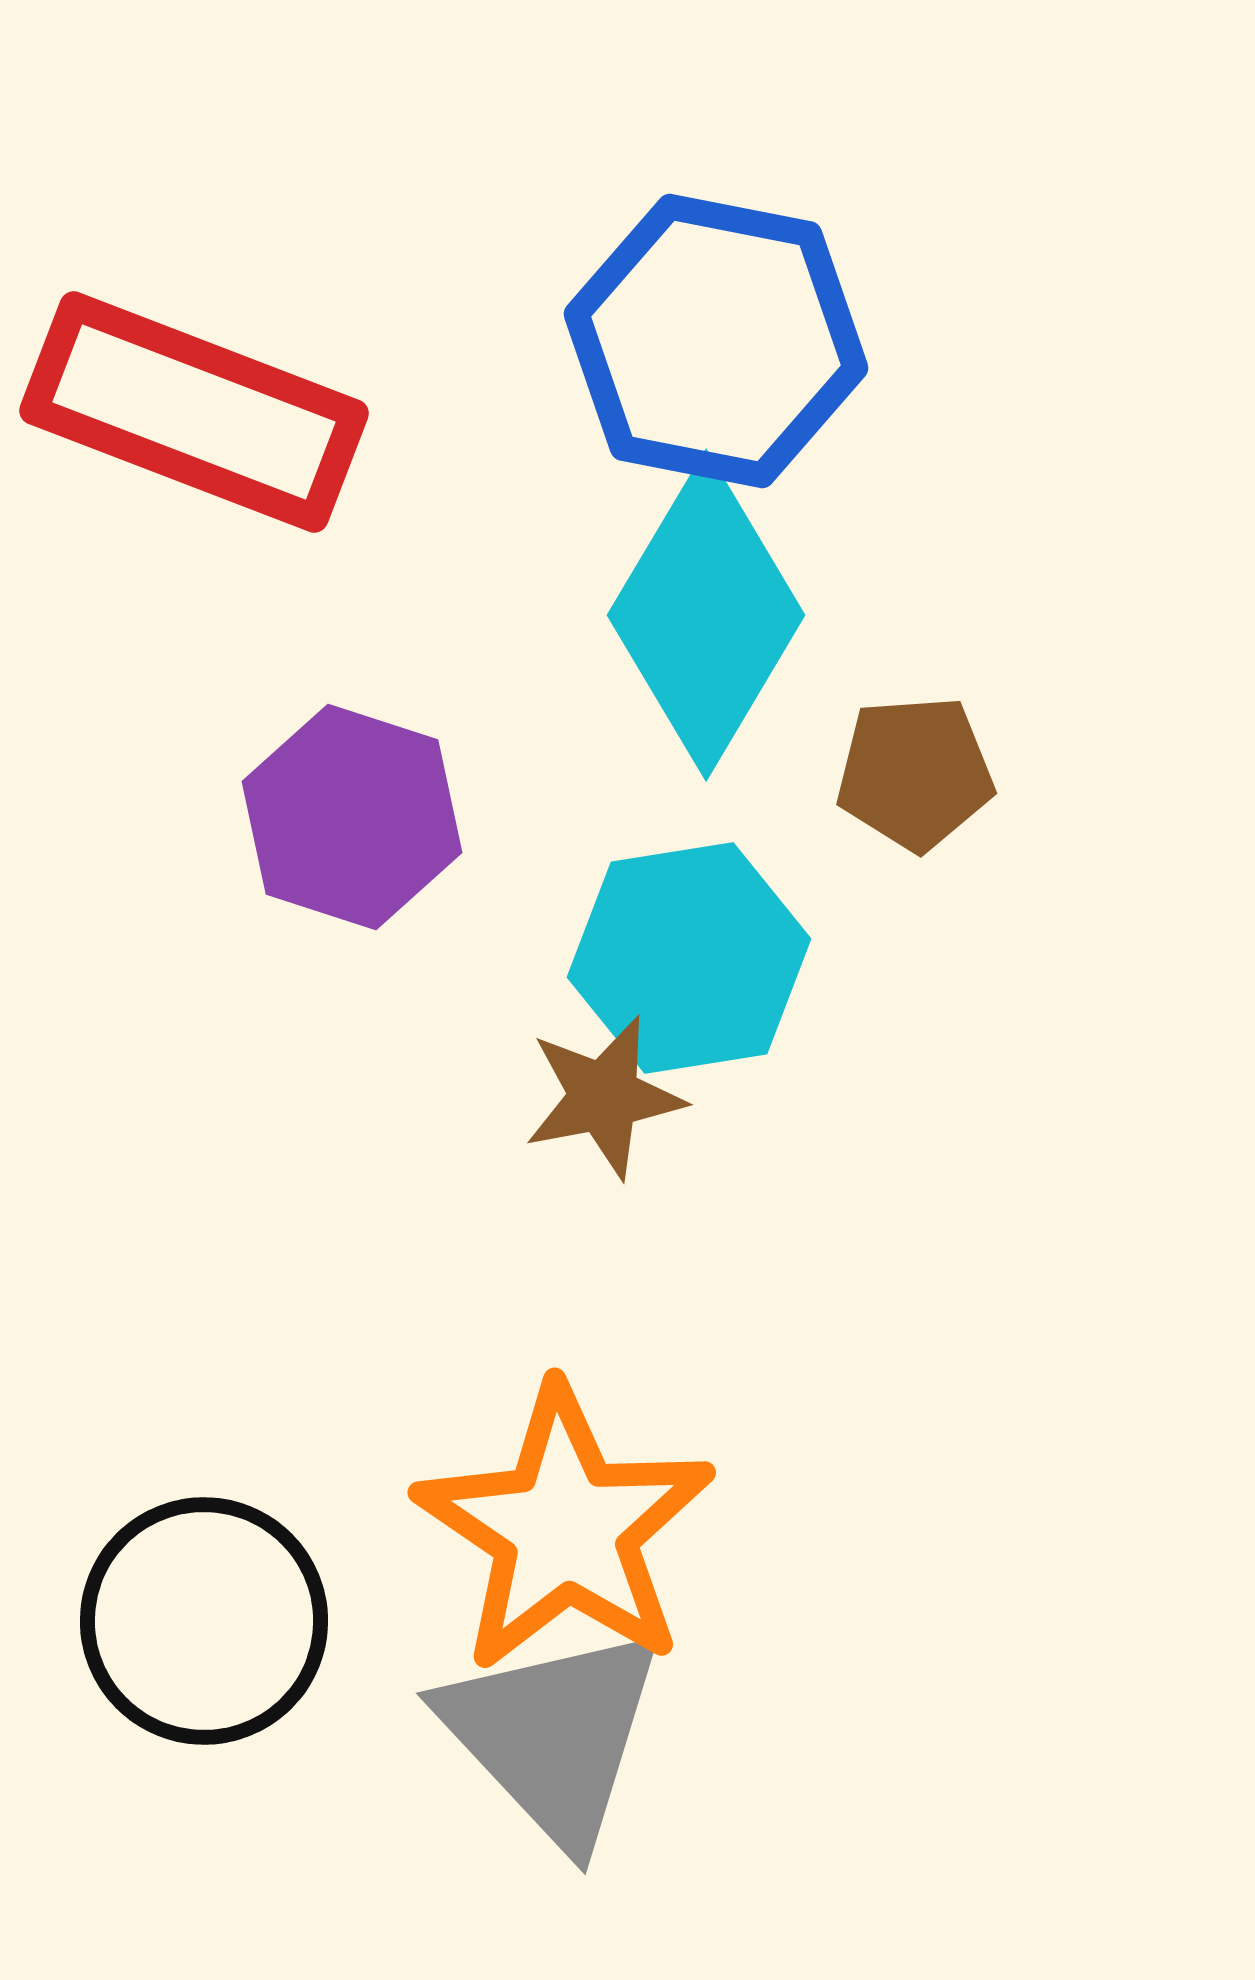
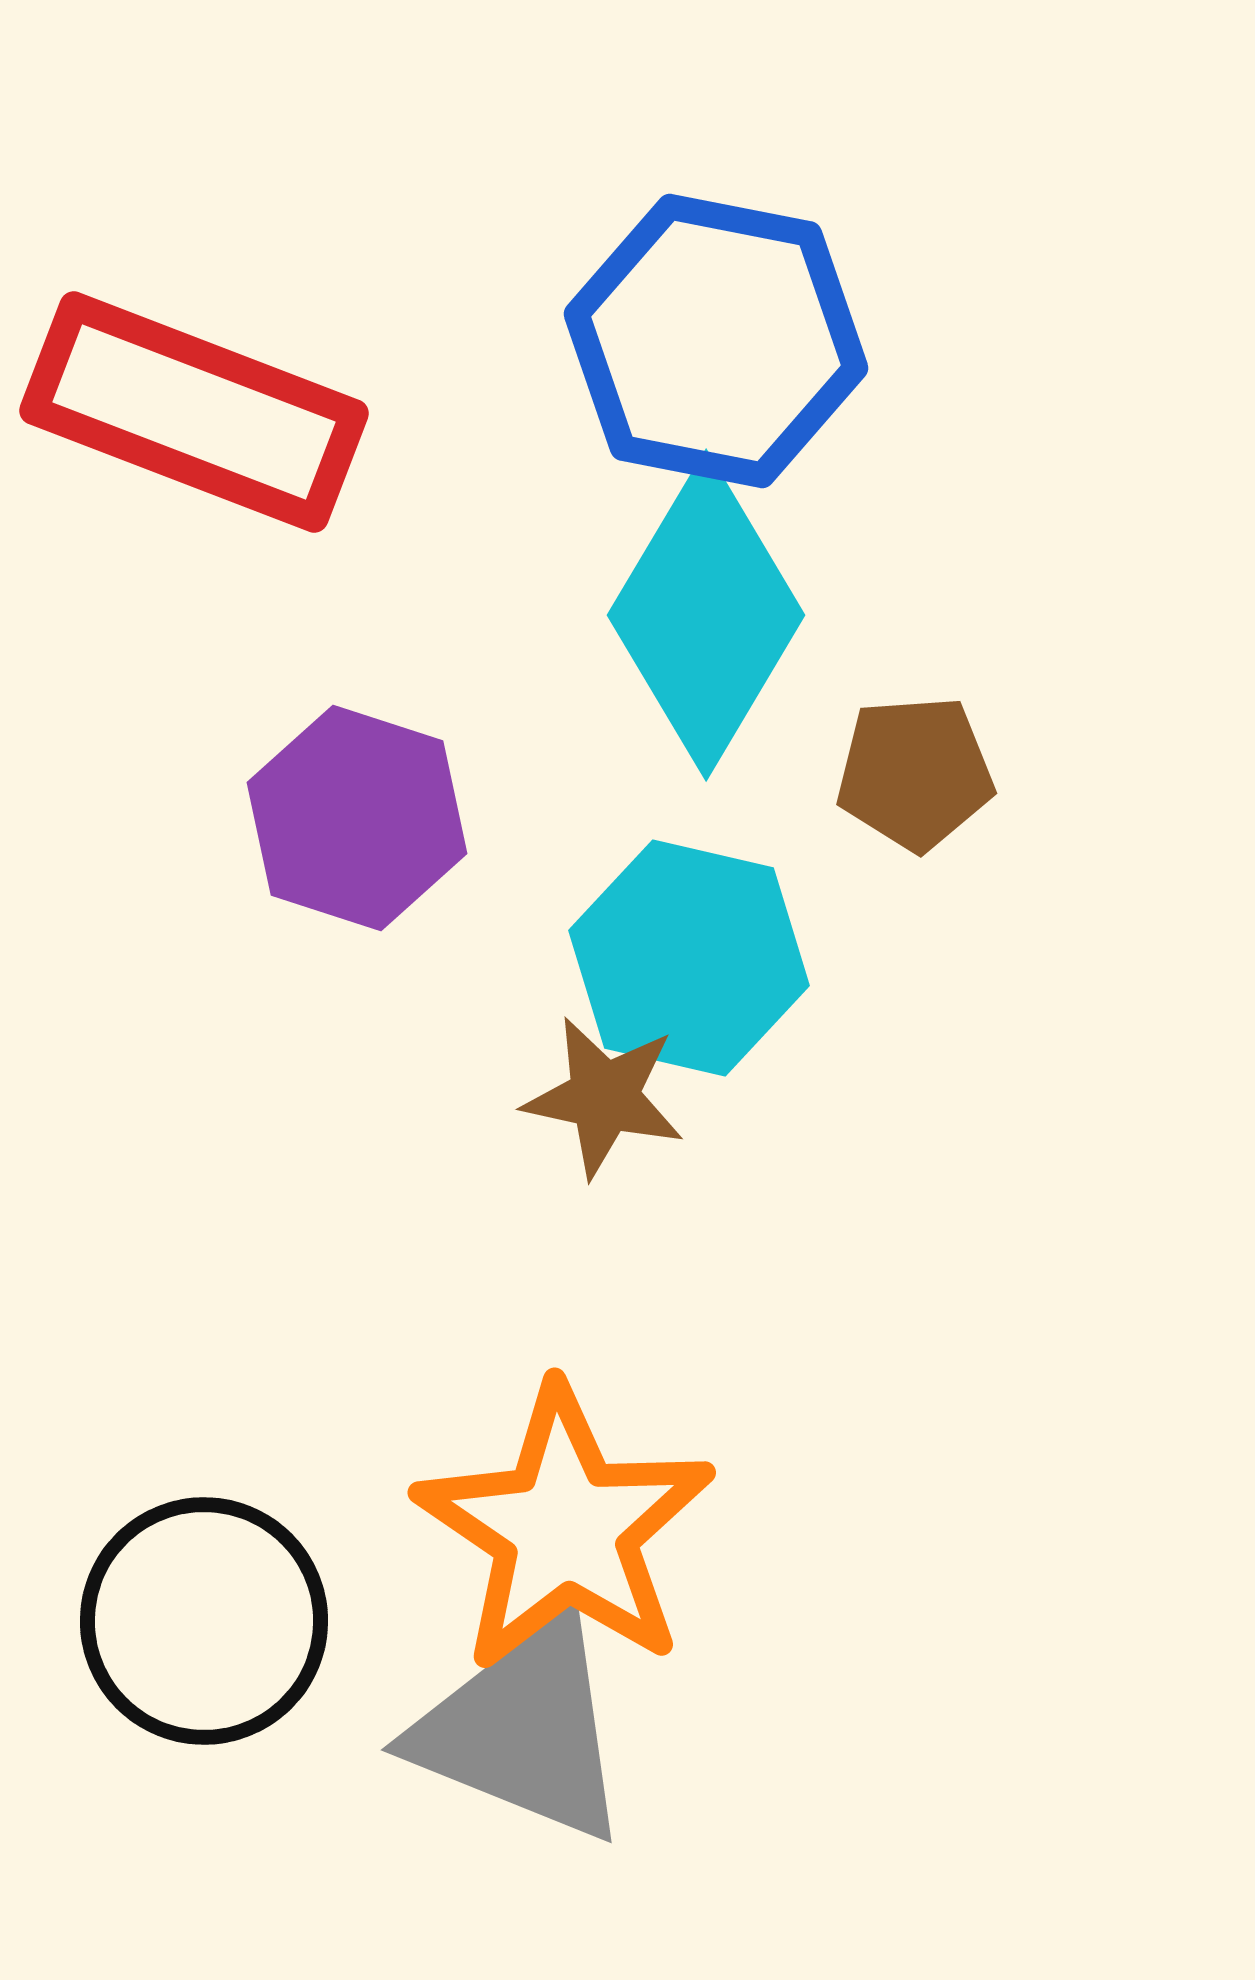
purple hexagon: moved 5 px right, 1 px down
cyan hexagon: rotated 22 degrees clockwise
brown star: rotated 23 degrees clockwise
gray triangle: moved 30 px left, 5 px up; rotated 25 degrees counterclockwise
